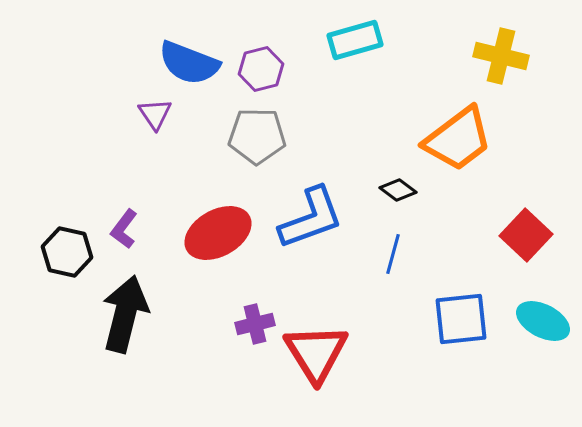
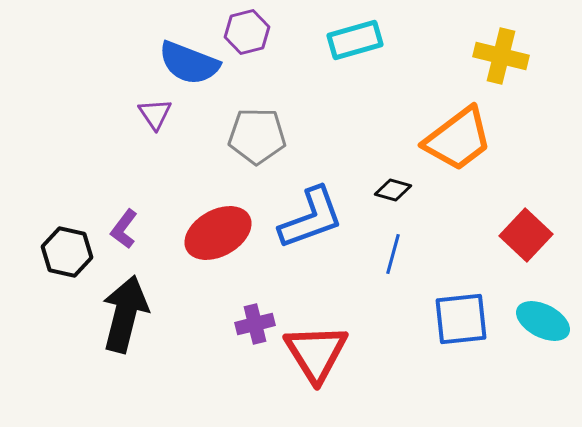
purple hexagon: moved 14 px left, 37 px up
black diamond: moved 5 px left; rotated 21 degrees counterclockwise
